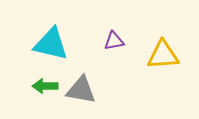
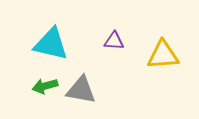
purple triangle: rotated 15 degrees clockwise
green arrow: rotated 15 degrees counterclockwise
